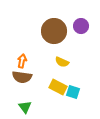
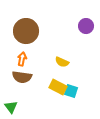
purple circle: moved 5 px right
brown circle: moved 28 px left
orange arrow: moved 2 px up
cyan square: moved 2 px left, 1 px up
green triangle: moved 14 px left
